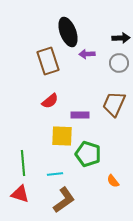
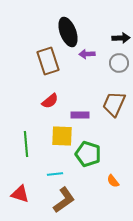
green line: moved 3 px right, 19 px up
